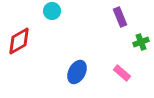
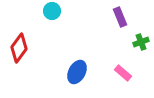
red diamond: moved 7 px down; rotated 24 degrees counterclockwise
pink rectangle: moved 1 px right
